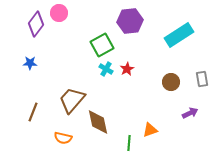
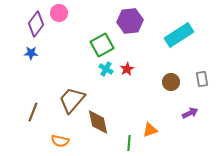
blue star: moved 1 px right, 10 px up
orange semicircle: moved 3 px left, 3 px down
